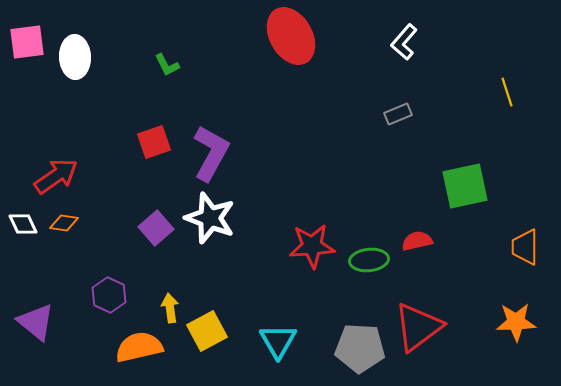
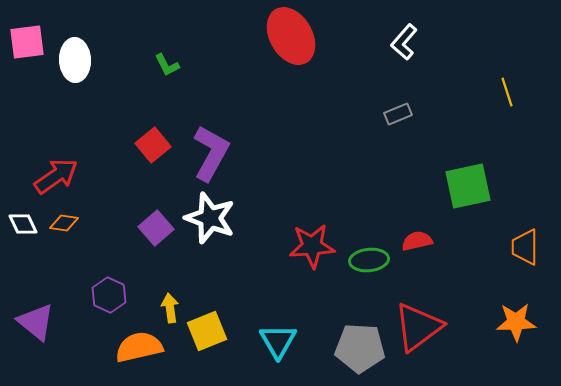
white ellipse: moved 3 px down
red square: moved 1 px left, 3 px down; rotated 20 degrees counterclockwise
green square: moved 3 px right
yellow square: rotated 6 degrees clockwise
